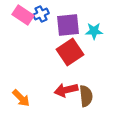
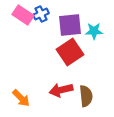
purple square: moved 2 px right
red arrow: moved 5 px left
